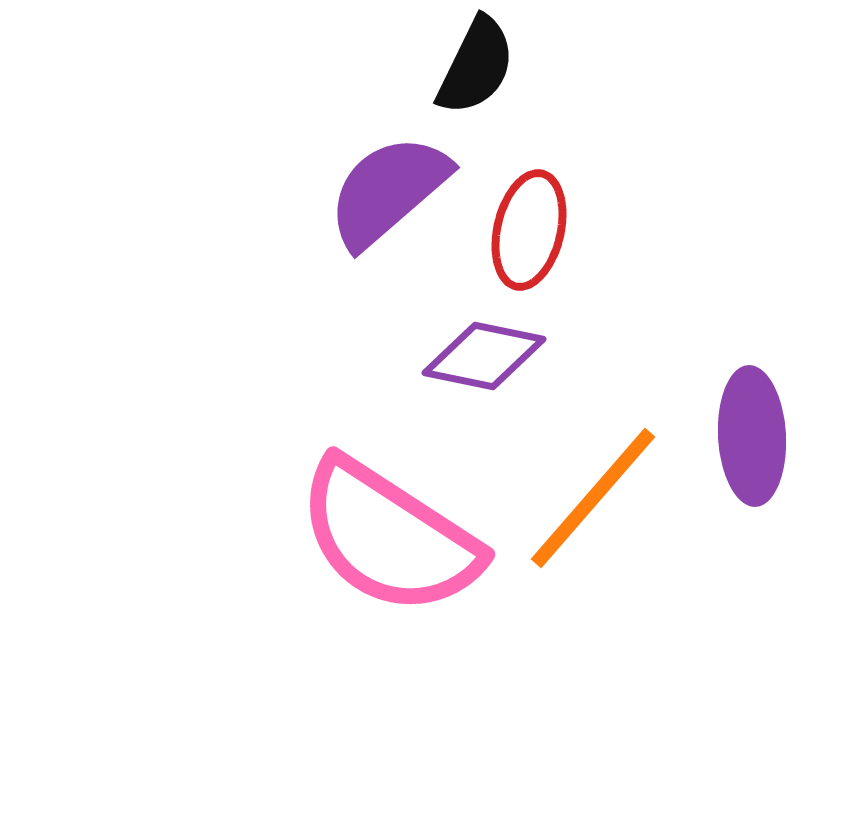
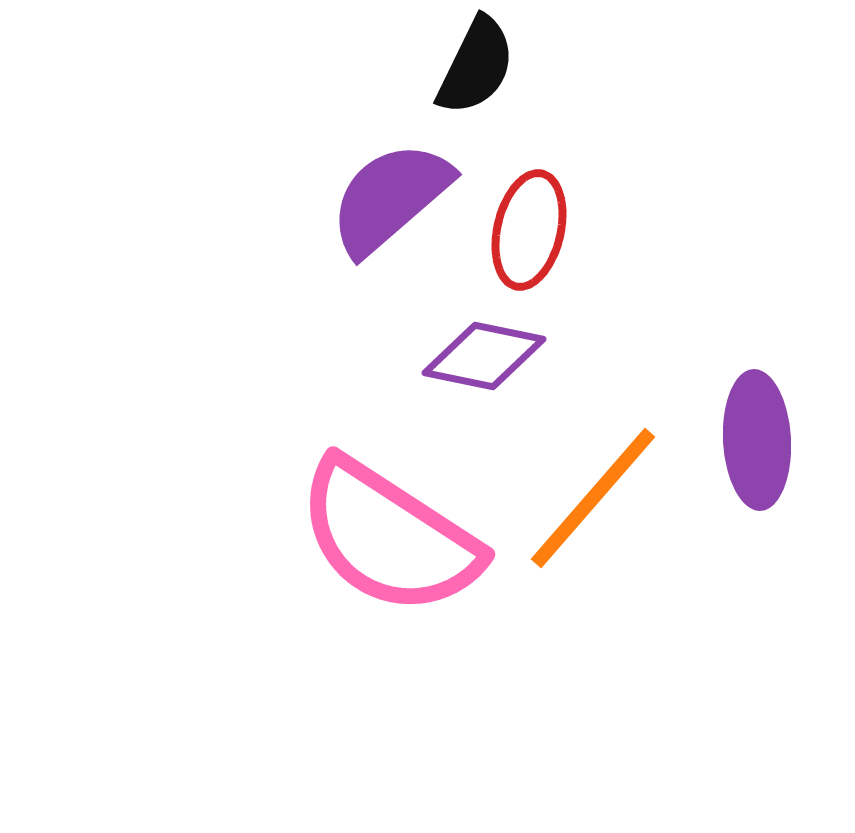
purple semicircle: moved 2 px right, 7 px down
purple ellipse: moved 5 px right, 4 px down
